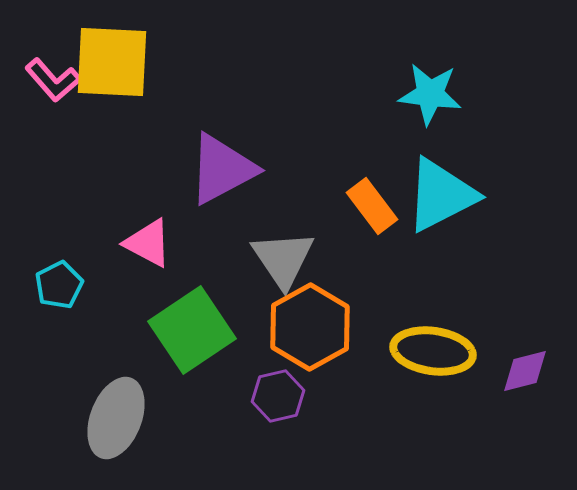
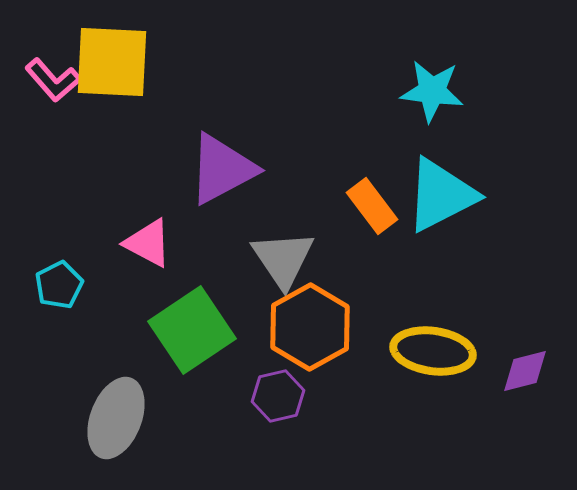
cyan star: moved 2 px right, 3 px up
